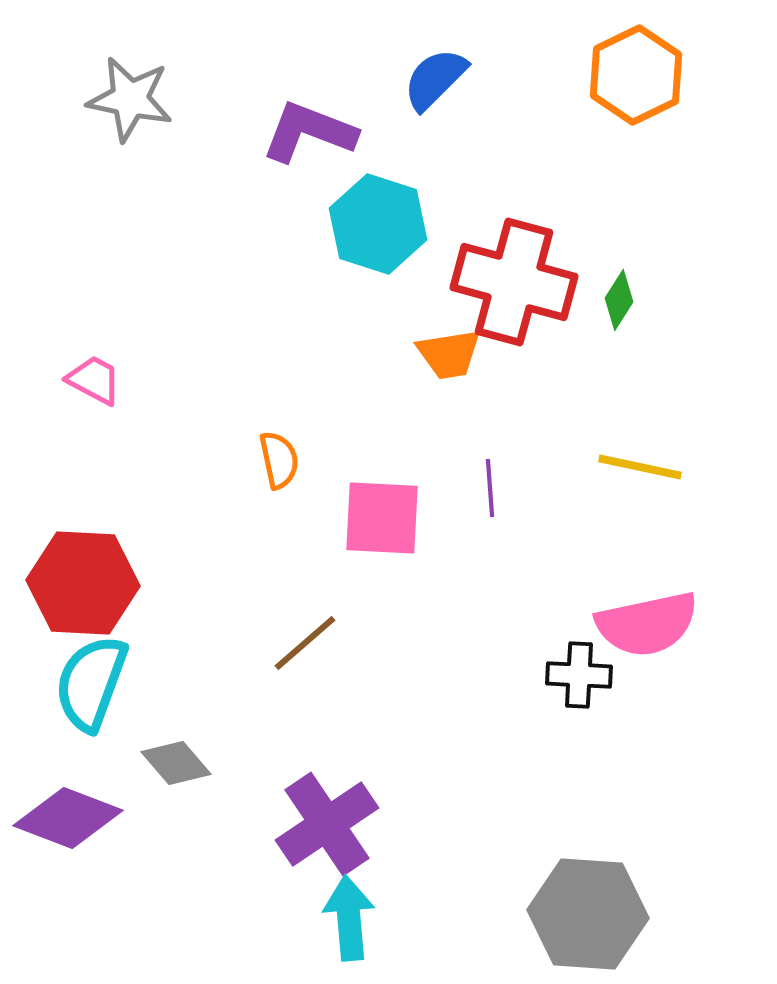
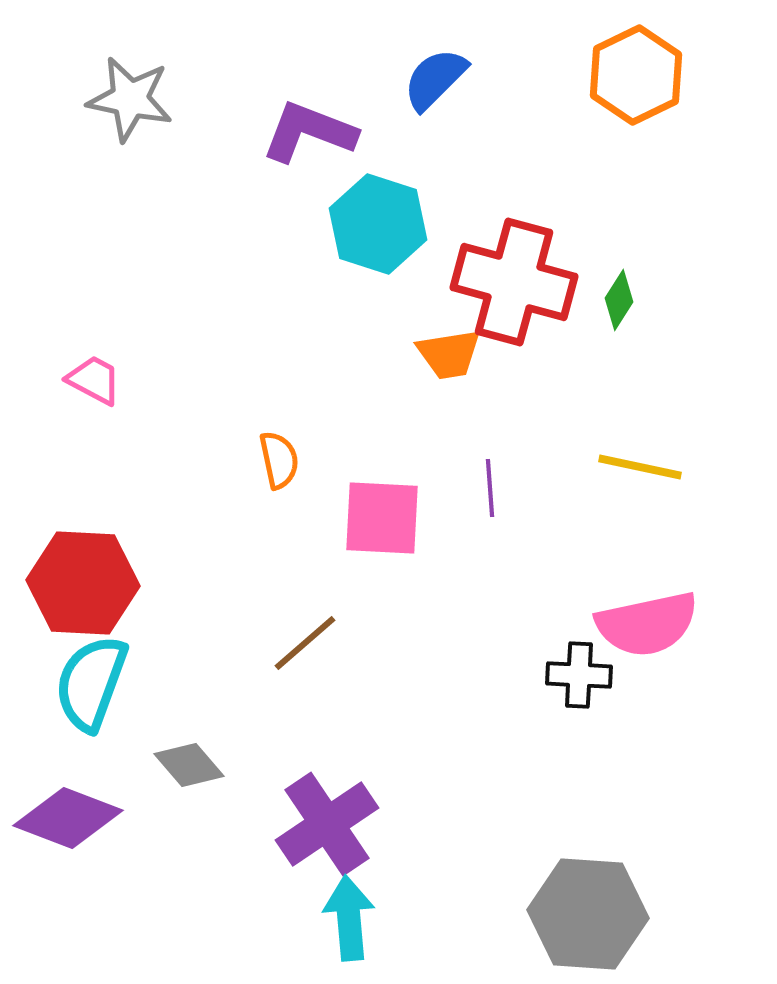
gray diamond: moved 13 px right, 2 px down
